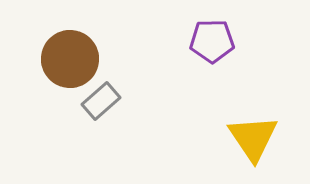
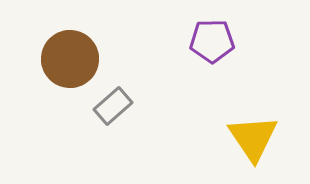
gray rectangle: moved 12 px right, 5 px down
